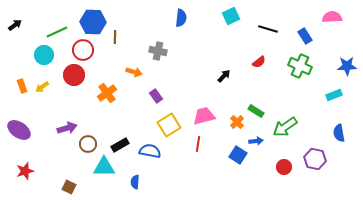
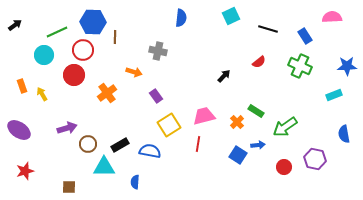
yellow arrow at (42, 87): moved 7 px down; rotated 96 degrees clockwise
blue semicircle at (339, 133): moved 5 px right, 1 px down
blue arrow at (256, 141): moved 2 px right, 4 px down
brown square at (69, 187): rotated 24 degrees counterclockwise
